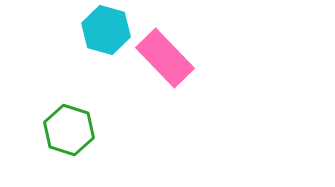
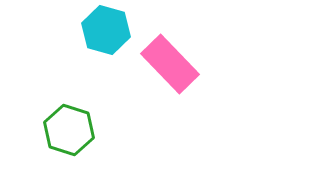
pink rectangle: moved 5 px right, 6 px down
